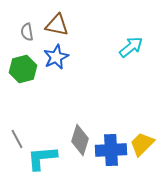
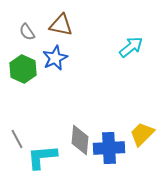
brown triangle: moved 4 px right
gray semicircle: rotated 24 degrees counterclockwise
blue star: moved 1 px left, 1 px down
green hexagon: rotated 20 degrees counterclockwise
gray diamond: rotated 12 degrees counterclockwise
yellow trapezoid: moved 10 px up
blue cross: moved 2 px left, 2 px up
cyan L-shape: moved 1 px up
